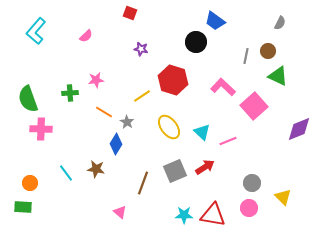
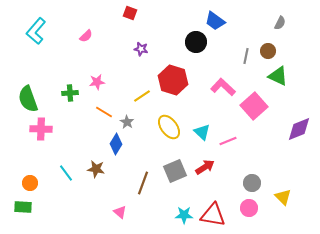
pink star: moved 1 px right, 2 px down
